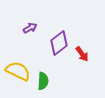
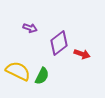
purple arrow: rotated 48 degrees clockwise
red arrow: rotated 35 degrees counterclockwise
green semicircle: moved 1 px left, 5 px up; rotated 24 degrees clockwise
